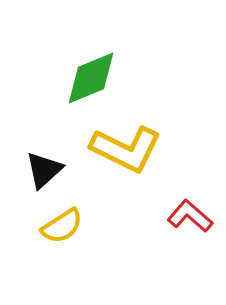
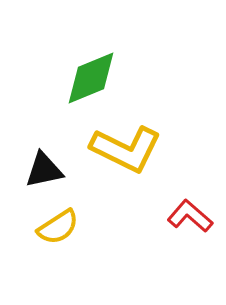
black triangle: rotated 30 degrees clockwise
yellow semicircle: moved 4 px left, 1 px down
